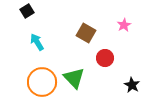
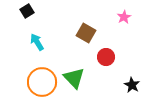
pink star: moved 8 px up
red circle: moved 1 px right, 1 px up
